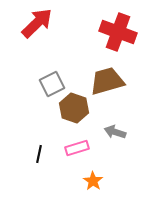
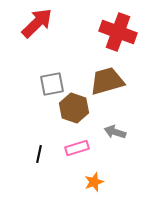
gray square: rotated 15 degrees clockwise
orange star: moved 1 px right, 1 px down; rotated 18 degrees clockwise
